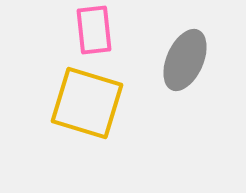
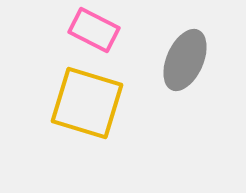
pink rectangle: rotated 57 degrees counterclockwise
